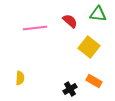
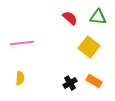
green triangle: moved 3 px down
red semicircle: moved 3 px up
pink line: moved 13 px left, 15 px down
black cross: moved 6 px up
